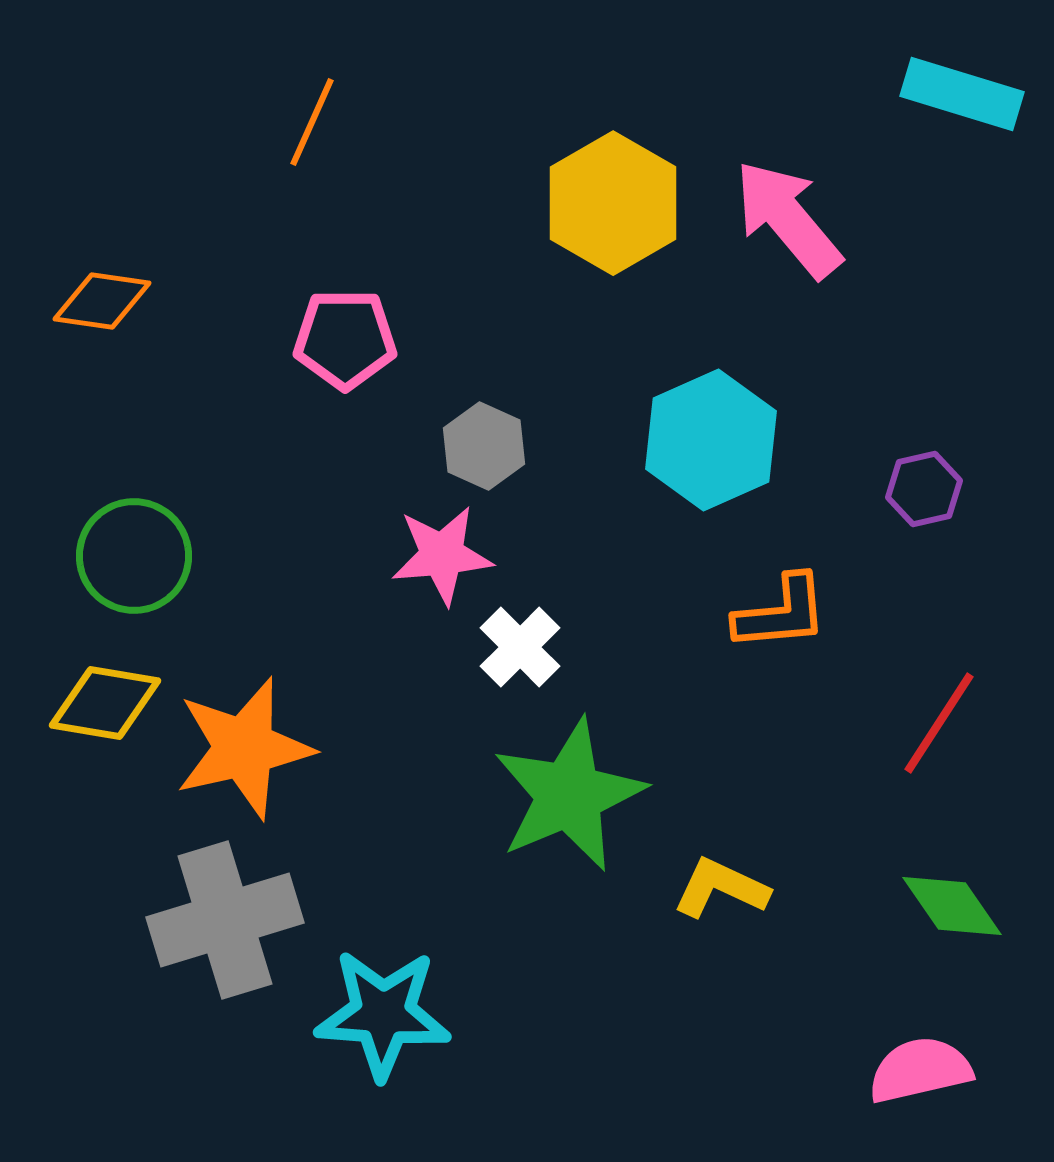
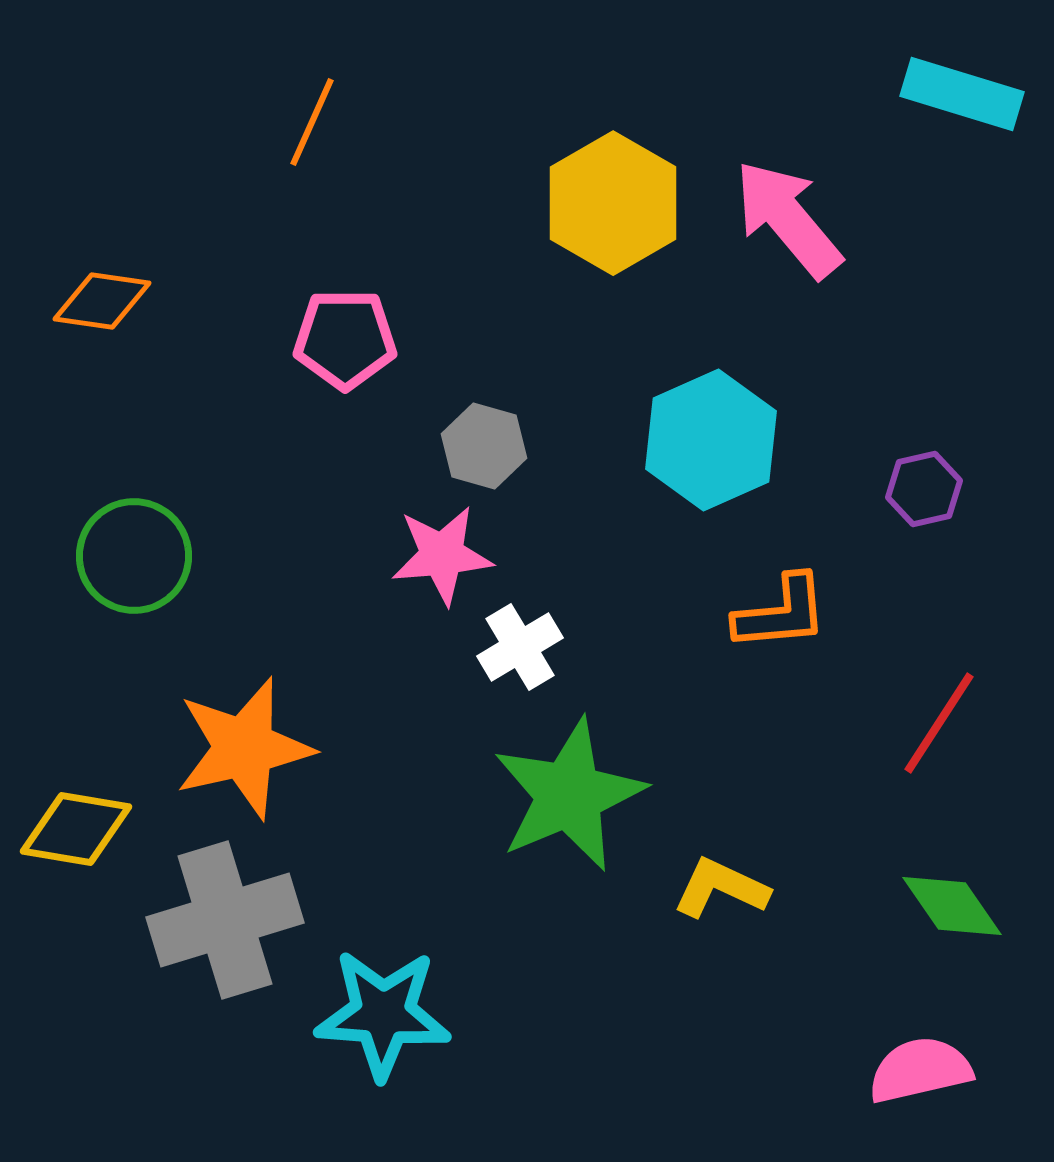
gray hexagon: rotated 8 degrees counterclockwise
white cross: rotated 14 degrees clockwise
yellow diamond: moved 29 px left, 126 px down
